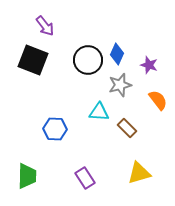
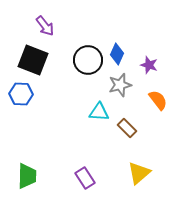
blue hexagon: moved 34 px left, 35 px up
yellow triangle: rotated 25 degrees counterclockwise
